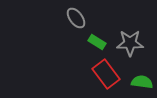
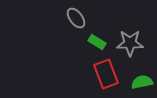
red rectangle: rotated 16 degrees clockwise
green semicircle: rotated 20 degrees counterclockwise
